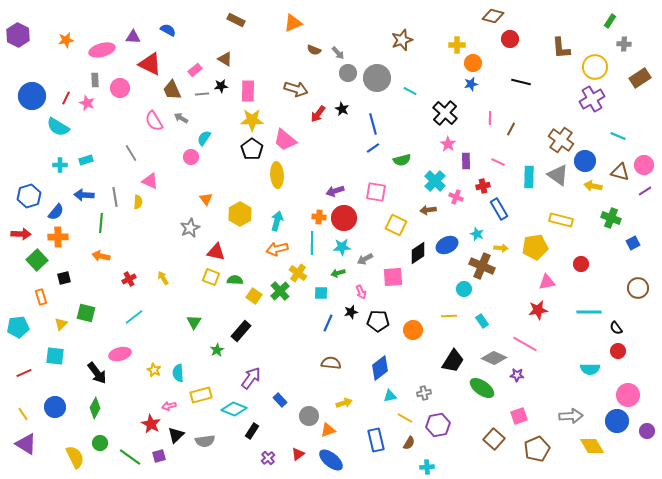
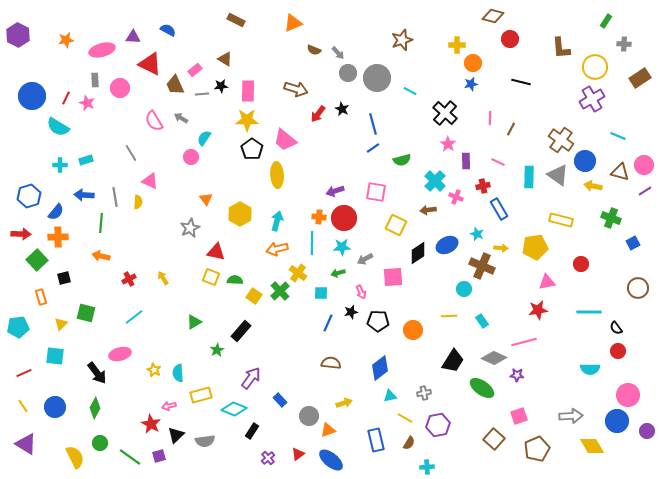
green rectangle at (610, 21): moved 4 px left
brown trapezoid at (172, 90): moved 3 px right, 5 px up
yellow star at (252, 120): moved 5 px left
green triangle at (194, 322): rotated 28 degrees clockwise
pink line at (525, 344): moved 1 px left, 2 px up; rotated 45 degrees counterclockwise
yellow line at (23, 414): moved 8 px up
